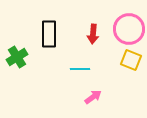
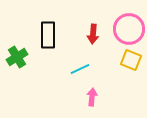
black rectangle: moved 1 px left, 1 px down
cyan line: rotated 24 degrees counterclockwise
pink arrow: moved 1 px left; rotated 48 degrees counterclockwise
